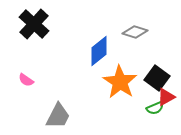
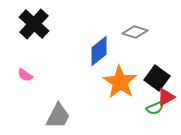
pink semicircle: moved 1 px left, 5 px up
